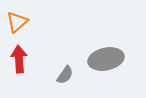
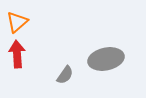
red arrow: moved 2 px left, 5 px up
